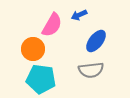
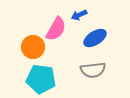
pink semicircle: moved 4 px right, 4 px down
blue ellipse: moved 1 px left, 3 px up; rotated 20 degrees clockwise
orange circle: moved 2 px up
gray semicircle: moved 2 px right
